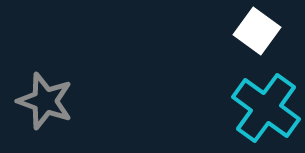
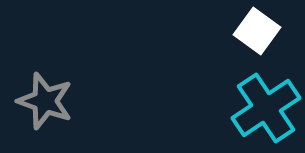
cyan cross: rotated 20 degrees clockwise
